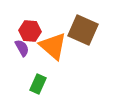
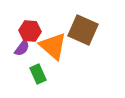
purple semicircle: rotated 66 degrees clockwise
green rectangle: moved 10 px up; rotated 48 degrees counterclockwise
